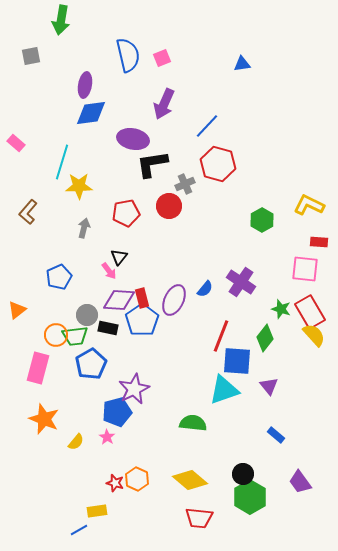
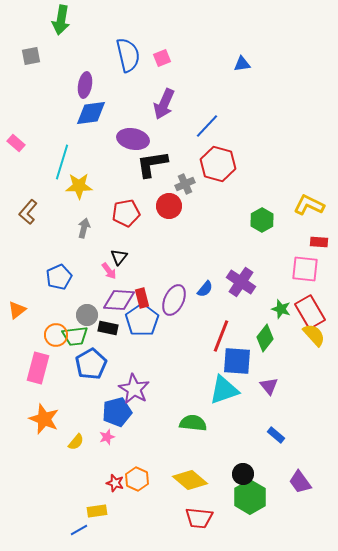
purple star at (134, 389): rotated 16 degrees counterclockwise
pink star at (107, 437): rotated 21 degrees clockwise
